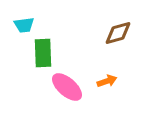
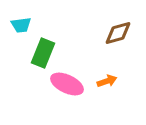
cyan trapezoid: moved 3 px left
green rectangle: rotated 24 degrees clockwise
pink ellipse: moved 3 px up; rotated 16 degrees counterclockwise
